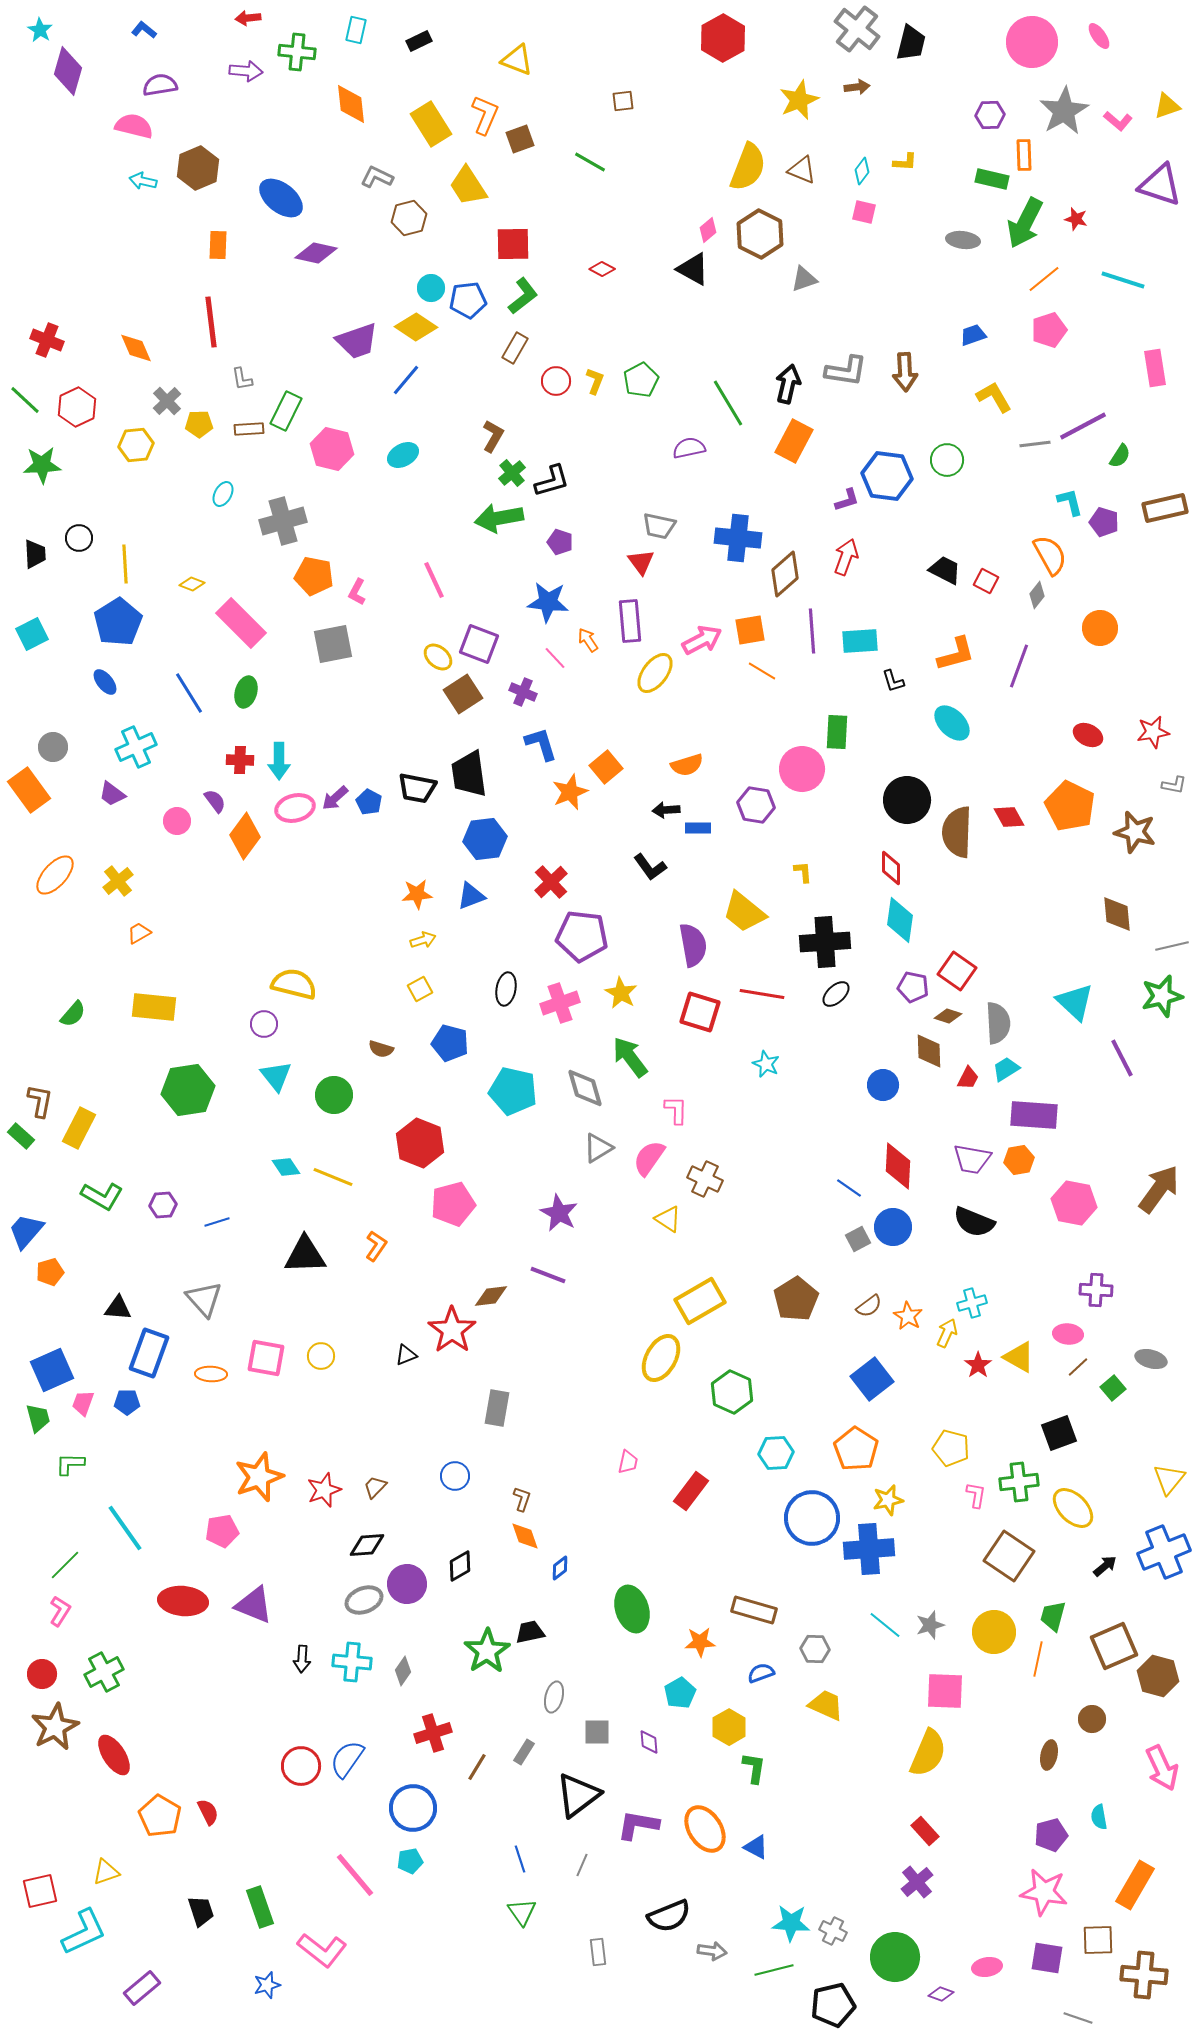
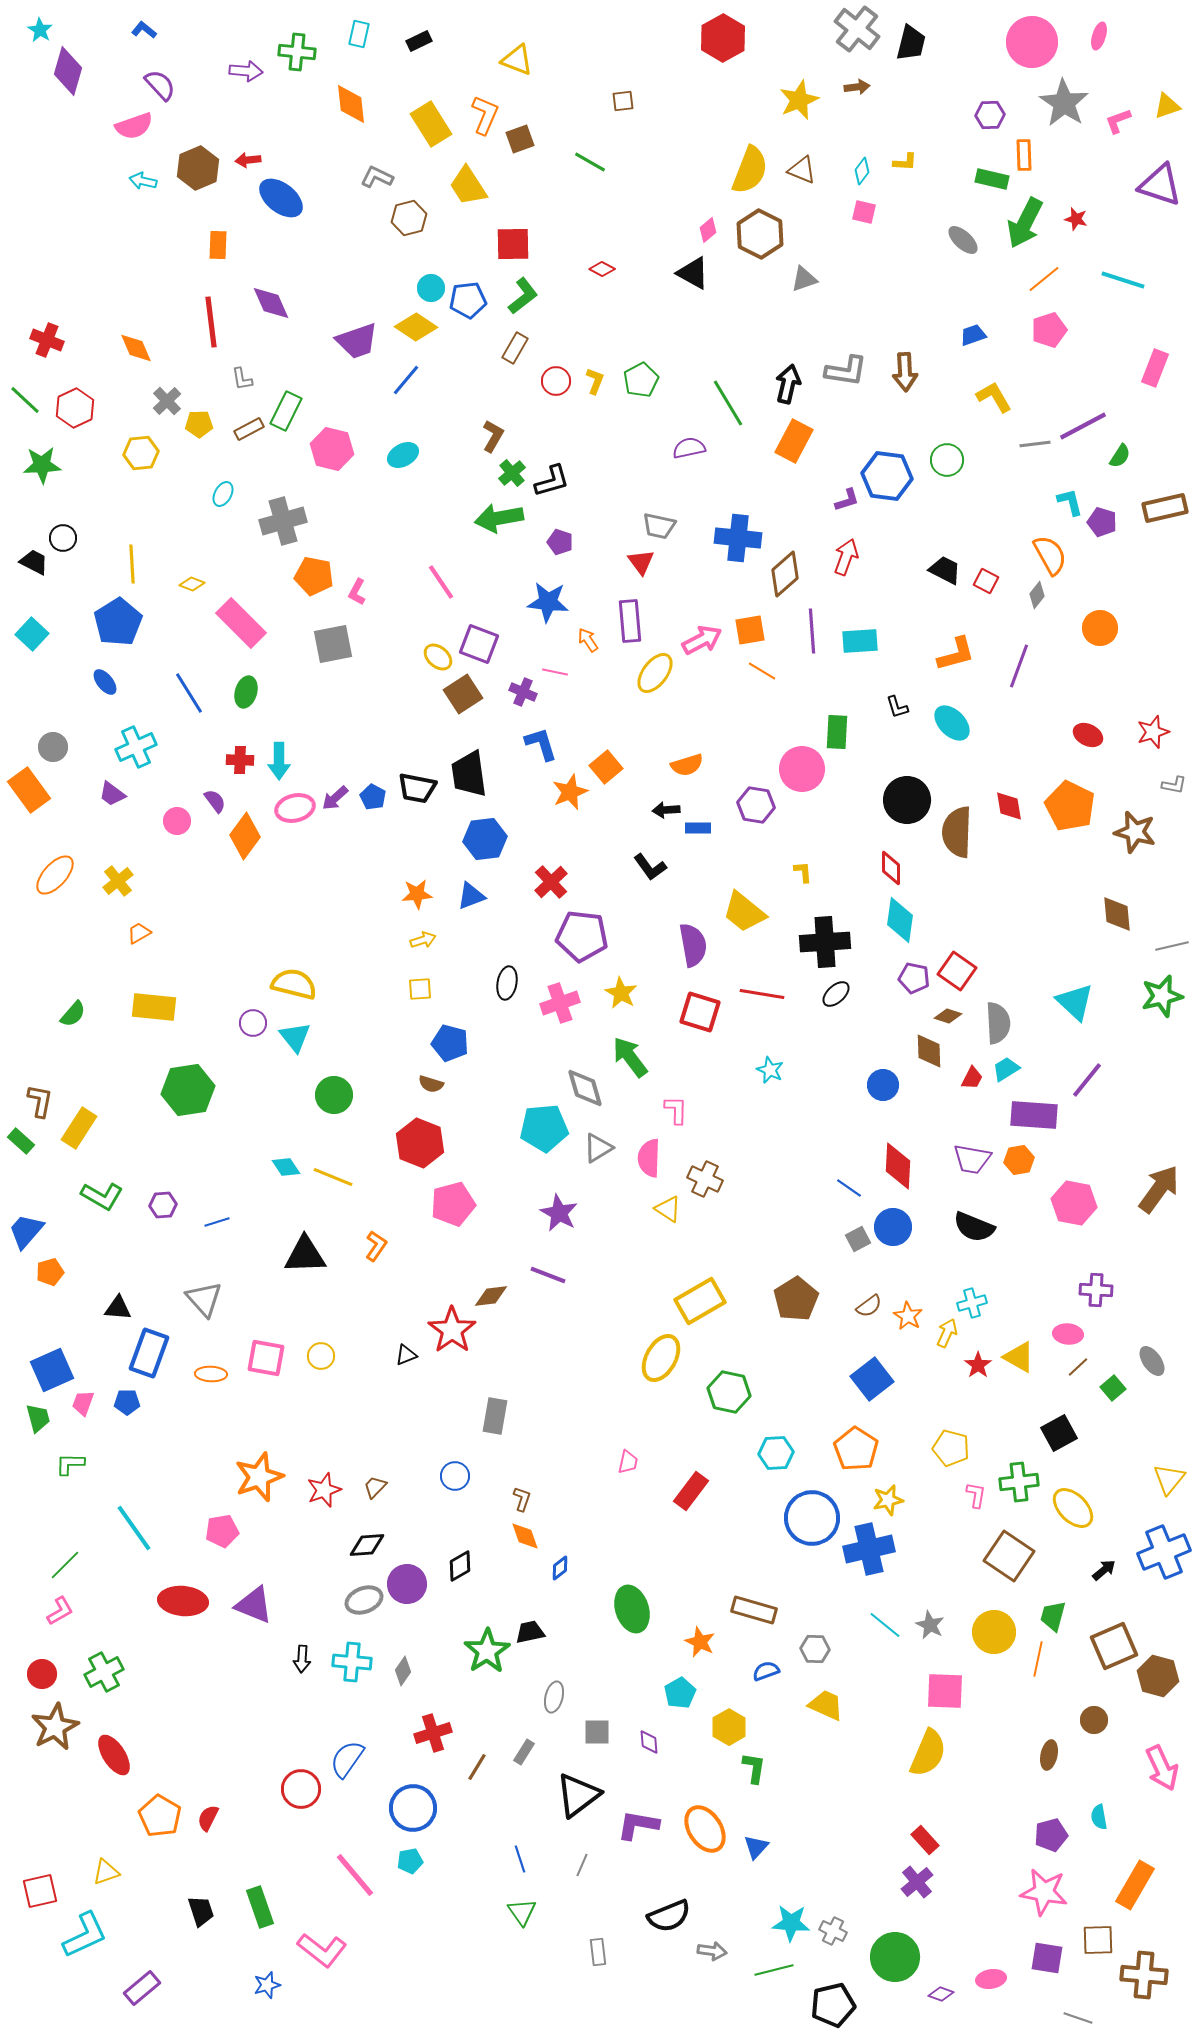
red arrow at (248, 18): moved 142 px down
cyan rectangle at (356, 30): moved 3 px right, 4 px down
pink ellipse at (1099, 36): rotated 52 degrees clockwise
purple semicircle at (160, 85): rotated 56 degrees clockwise
gray star at (1064, 111): moved 8 px up; rotated 9 degrees counterclockwise
pink L-shape at (1118, 121): rotated 120 degrees clockwise
pink semicircle at (134, 126): rotated 147 degrees clockwise
yellow semicircle at (748, 167): moved 2 px right, 3 px down
gray ellipse at (963, 240): rotated 36 degrees clockwise
purple diamond at (316, 253): moved 45 px left, 50 px down; rotated 54 degrees clockwise
black triangle at (693, 269): moved 4 px down
pink rectangle at (1155, 368): rotated 30 degrees clockwise
red hexagon at (77, 407): moved 2 px left, 1 px down
brown rectangle at (249, 429): rotated 24 degrees counterclockwise
yellow hexagon at (136, 445): moved 5 px right, 8 px down
purple pentagon at (1104, 522): moved 2 px left
black circle at (79, 538): moved 16 px left
black trapezoid at (35, 554): moved 1 px left, 8 px down; rotated 60 degrees counterclockwise
yellow line at (125, 564): moved 7 px right
pink line at (434, 580): moved 7 px right, 2 px down; rotated 9 degrees counterclockwise
cyan square at (32, 634): rotated 20 degrees counterclockwise
pink line at (555, 658): moved 14 px down; rotated 35 degrees counterclockwise
black L-shape at (893, 681): moved 4 px right, 26 px down
red star at (1153, 732): rotated 8 degrees counterclockwise
blue pentagon at (369, 802): moved 4 px right, 5 px up
red diamond at (1009, 817): moved 11 px up; rotated 20 degrees clockwise
purple pentagon at (913, 987): moved 1 px right, 9 px up
yellow square at (420, 989): rotated 25 degrees clockwise
black ellipse at (506, 989): moved 1 px right, 6 px up
purple circle at (264, 1024): moved 11 px left, 1 px up
brown semicircle at (381, 1049): moved 50 px right, 35 px down
purple line at (1122, 1058): moved 35 px left, 22 px down; rotated 66 degrees clockwise
cyan star at (766, 1064): moved 4 px right, 6 px down
cyan triangle at (276, 1076): moved 19 px right, 39 px up
red trapezoid at (968, 1078): moved 4 px right
cyan pentagon at (513, 1091): moved 31 px right, 37 px down; rotated 18 degrees counterclockwise
yellow rectangle at (79, 1128): rotated 6 degrees clockwise
green rectangle at (21, 1136): moved 5 px down
pink semicircle at (649, 1158): rotated 33 degrees counterclockwise
yellow triangle at (668, 1219): moved 10 px up
black semicircle at (974, 1222): moved 5 px down
gray ellipse at (1151, 1359): moved 1 px right, 2 px down; rotated 40 degrees clockwise
green hexagon at (732, 1392): moved 3 px left; rotated 12 degrees counterclockwise
gray rectangle at (497, 1408): moved 2 px left, 8 px down
black square at (1059, 1433): rotated 9 degrees counterclockwise
cyan line at (125, 1528): moved 9 px right
blue cross at (869, 1549): rotated 9 degrees counterclockwise
black arrow at (1105, 1566): moved 1 px left, 4 px down
pink L-shape at (60, 1611): rotated 28 degrees clockwise
gray star at (930, 1625): rotated 28 degrees counterclockwise
orange star at (700, 1642): rotated 28 degrees clockwise
blue semicircle at (761, 1673): moved 5 px right, 2 px up
brown circle at (1092, 1719): moved 2 px right, 1 px down
red circle at (301, 1766): moved 23 px down
red semicircle at (208, 1812): moved 6 px down; rotated 128 degrees counterclockwise
red rectangle at (925, 1831): moved 9 px down
blue triangle at (756, 1847): rotated 44 degrees clockwise
cyan L-shape at (84, 1932): moved 1 px right, 3 px down
pink ellipse at (987, 1967): moved 4 px right, 12 px down
